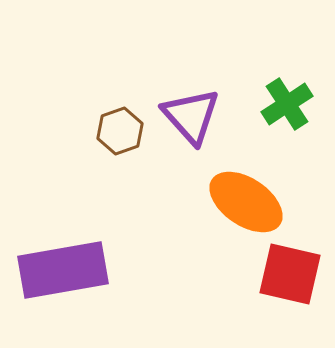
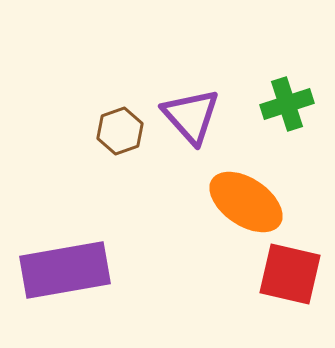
green cross: rotated 15 degrees clockwise
purple rectangle: moved 2 px right
